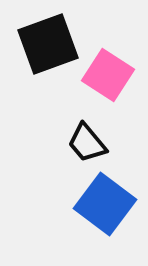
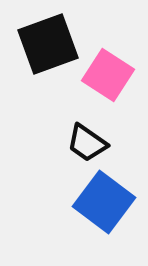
black trapezoid: rotated 15 degrees counterclockwise
blue square: moved 1 px left, 2 px up
